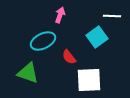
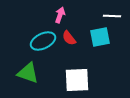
cyan square: moved 3 px right; rotated 25 degrees clockwise
red semicircle: moved 19 px up
white square: moved 12 px left
